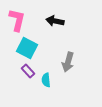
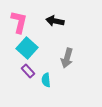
pink L-shape: moved 2 px right, 2 px down
cyan square: rotated 15 degrees clockwise
gray arrow: moved 1 px left, 4 px up
